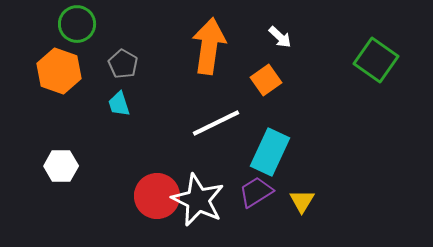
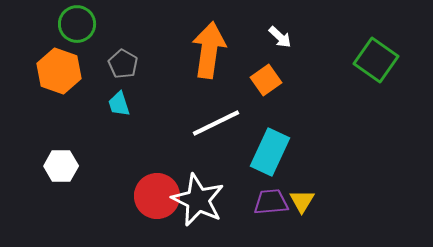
orange arrow: moved 4 px down
purple trapezoid: moved 15 px right, 10 px down; rotated 27 degrees clockwise
